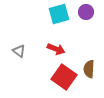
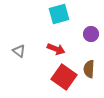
purple circle: moved 5 px right, 22 px down
